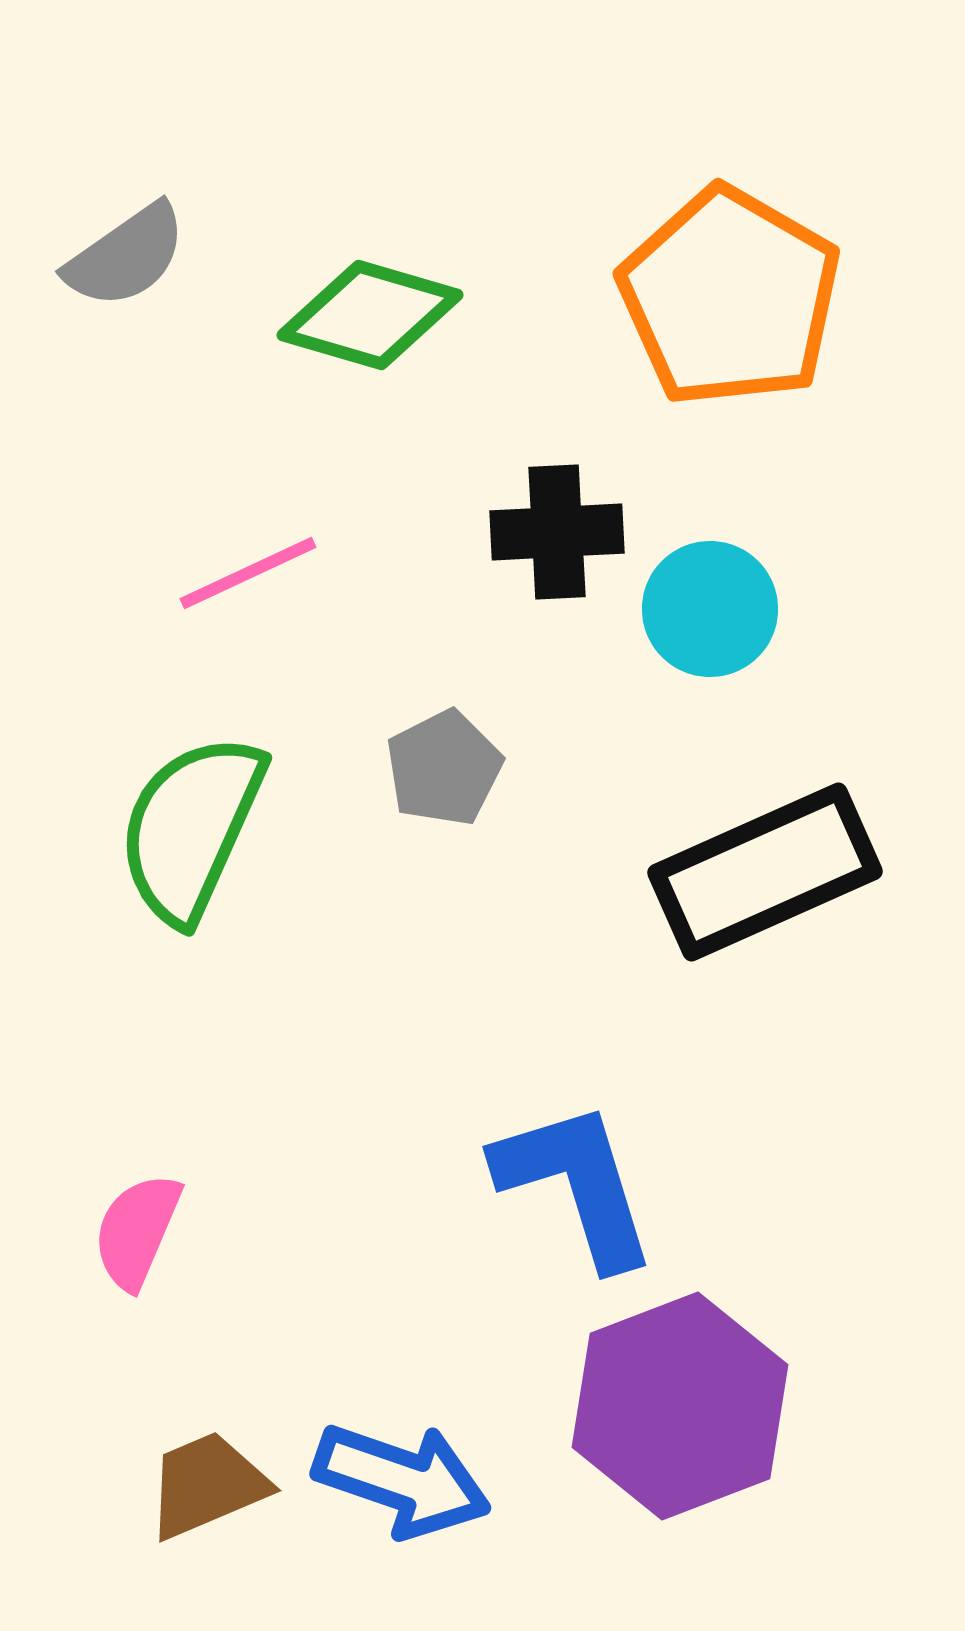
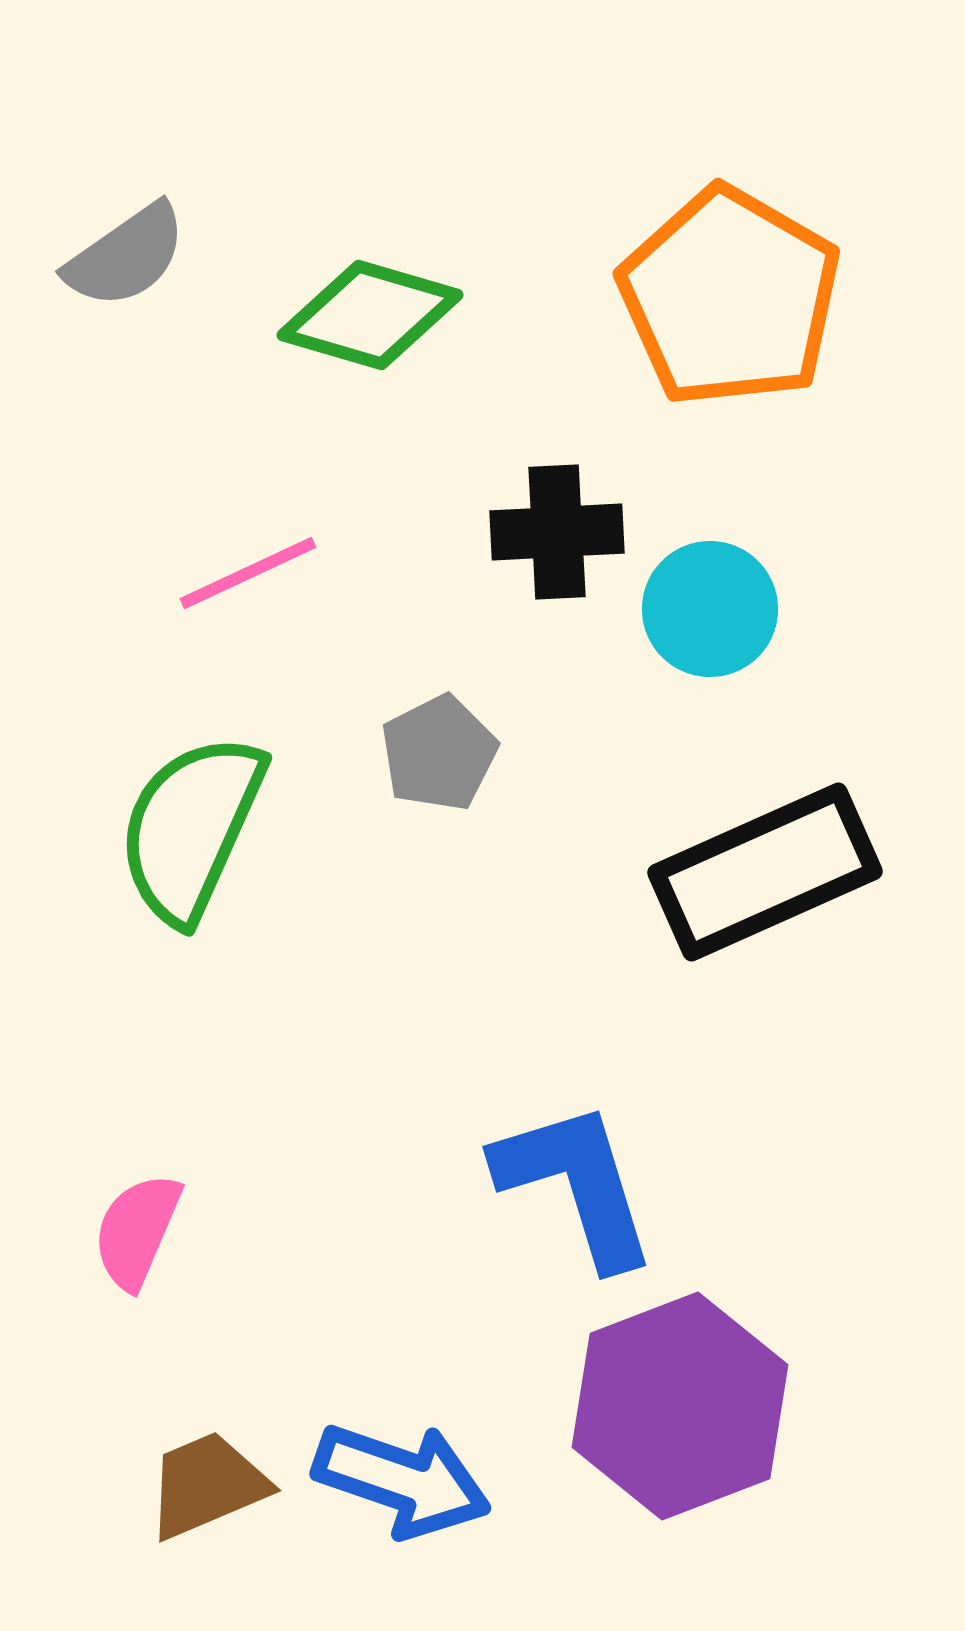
gray pentagon: moved 5 px left, 15 px up
